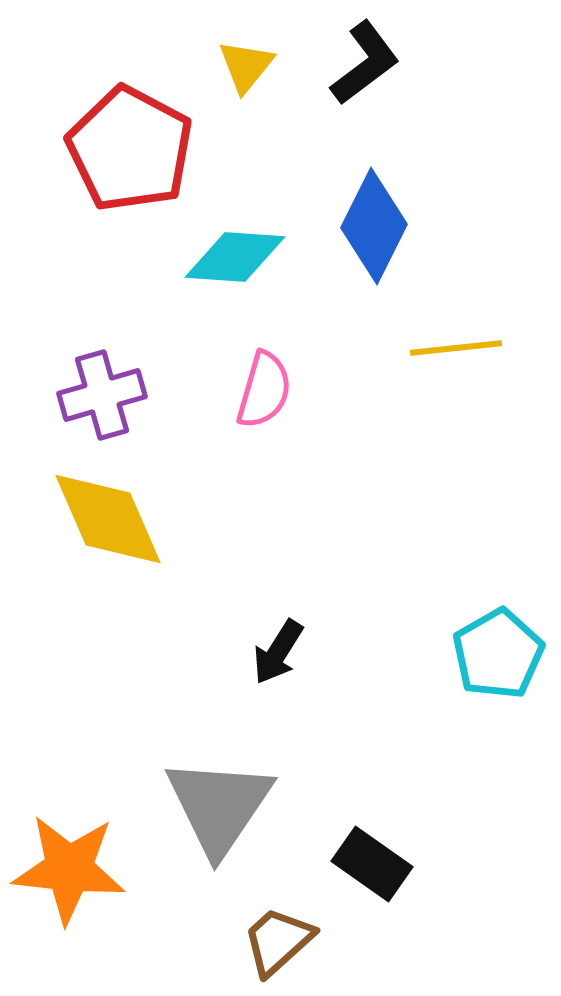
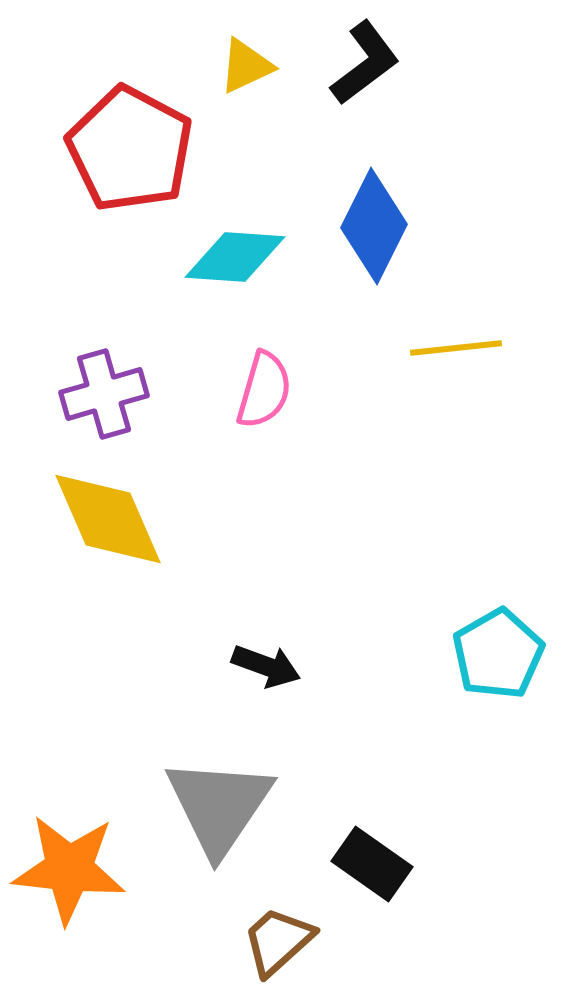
yellow triangle: rotated 26 degrees clockwise
purple cross: moved 2 px right, 1 px up
black arrow: moved 12 px left, 14 px down; rotated 102 degrees counterclockwise
